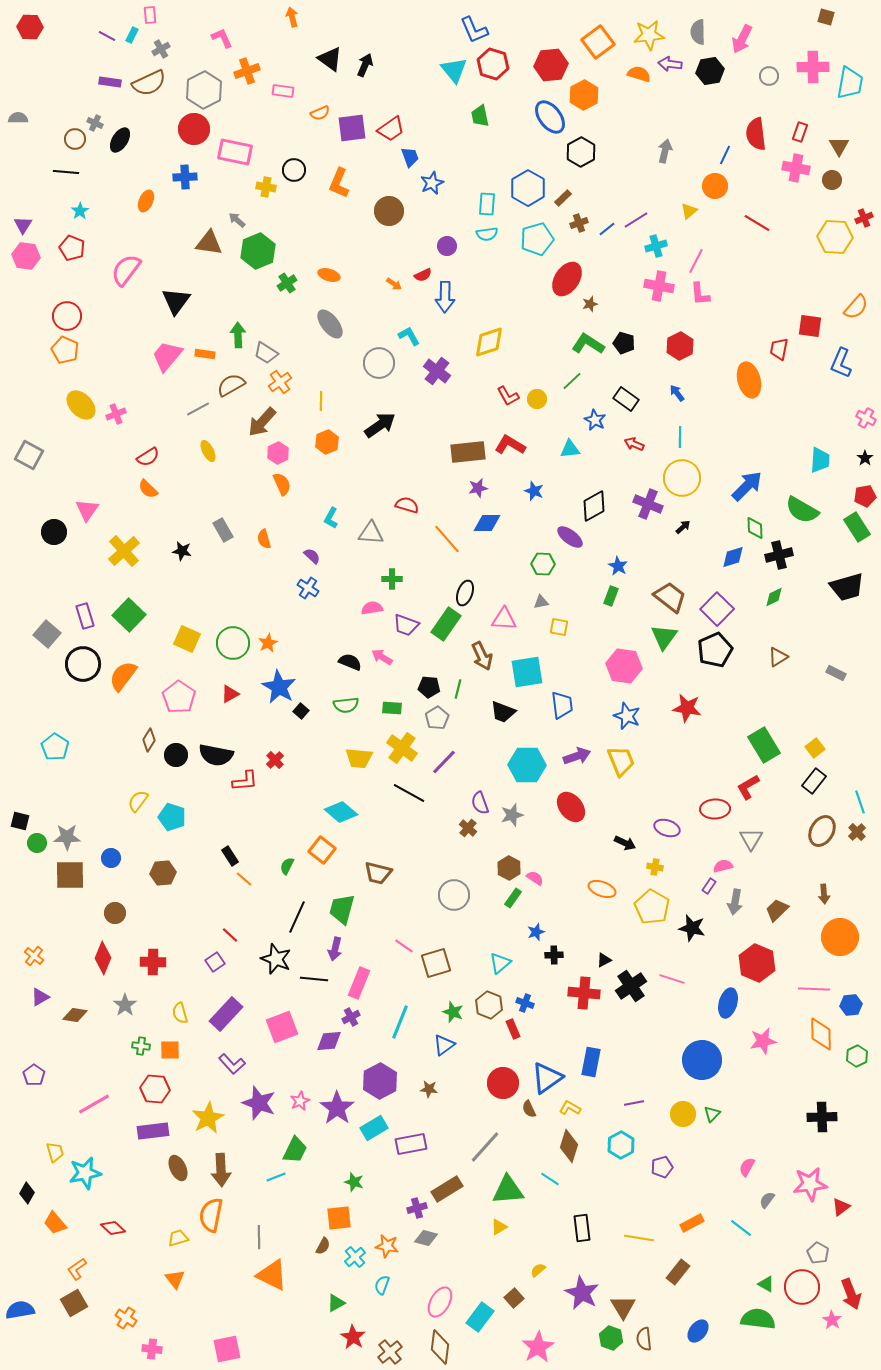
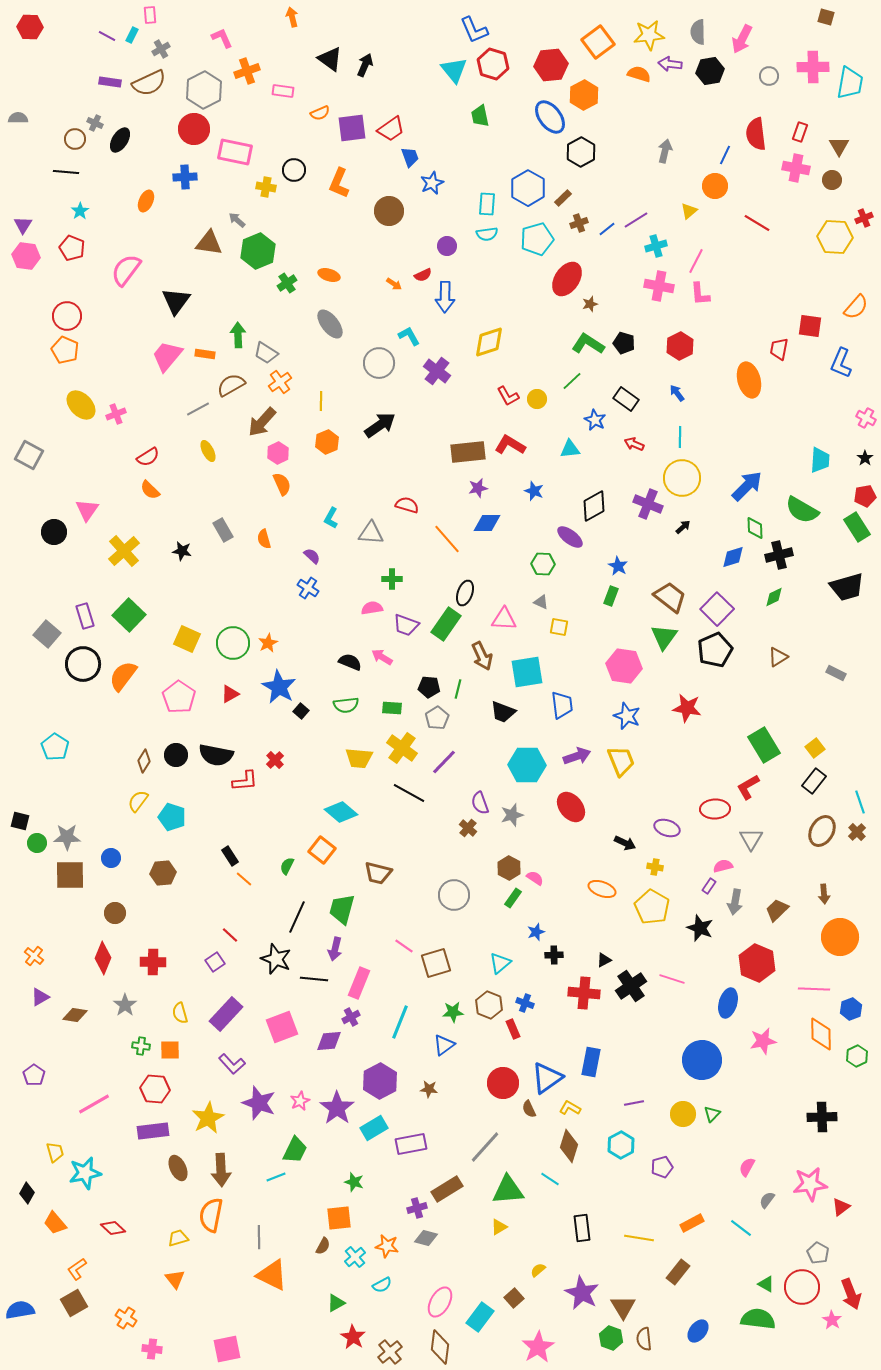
orange semicircle at (148, 489): moved 2 px right, 1 px down
gray triangle at (541, 602): rotated 35 degrees clockwise
brown diamond at (149, 740): moved 5 px left, 21 px down
black star at (692, 928): moved 8 px right; rotated 8 degrees clockwise
blue hexagon at (851, 1005): moved 4 px down; rotated 15 degrees counterclockwise
green star at (453, 1012): rotated 25 degrees counterclockwise
cyan semicircle at (382, 1285): rotated 138 degrees counterclockwise
